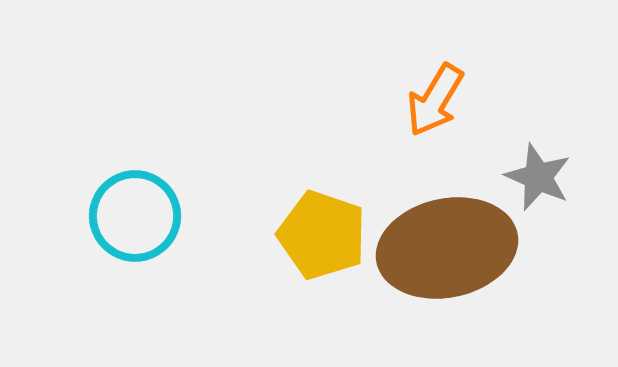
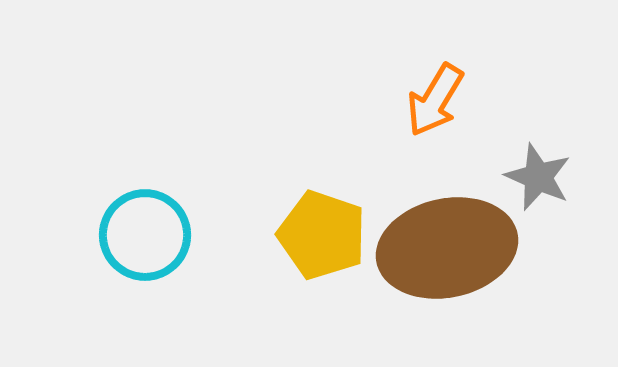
cyan circle: moved 10 px right, 19 px down
